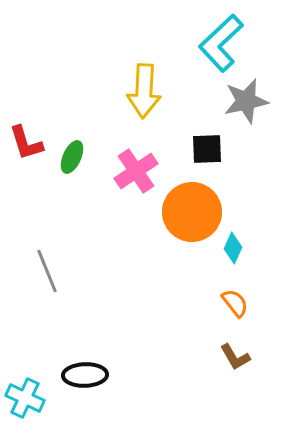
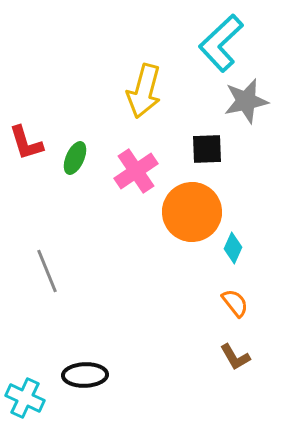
yellow arrow: rotated 12 degrees clockwise
green ellipse: moved 3 px right, 1 px down
